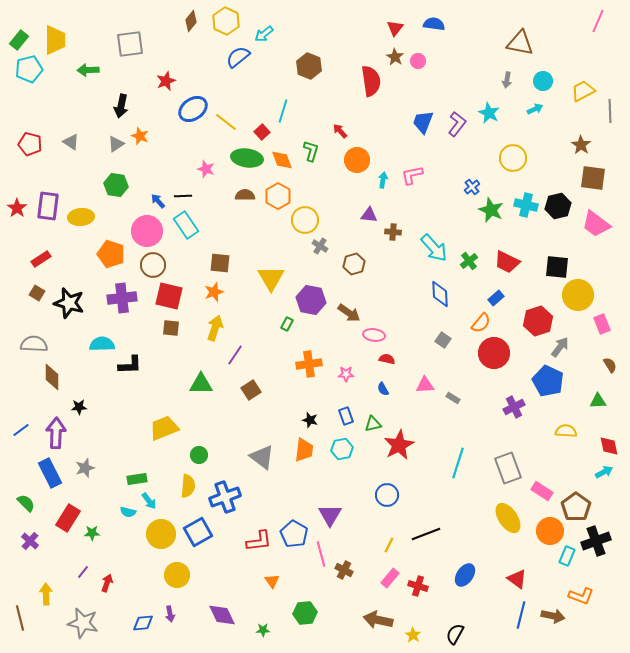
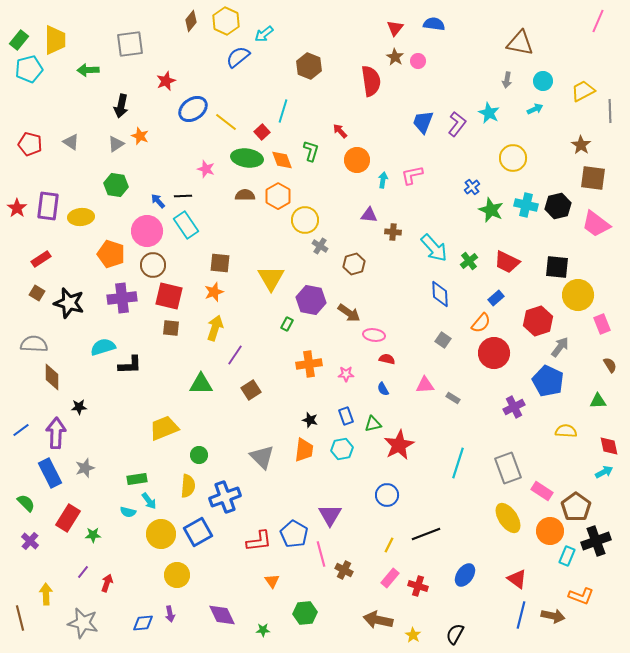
cyan semicircle at (102, 344): moved 1 px right, 3 px down; rotated 15 degrees counterclockwise
gray triangle at (262, 457): rotated 8 degrees clockwise
green star at (92, 533): moved 1 px right, 2 px down
